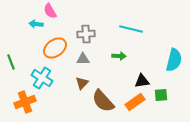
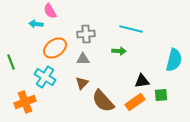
green arrow: moved 5 px up
cyan cross: moved 3 px right, 1 px up
